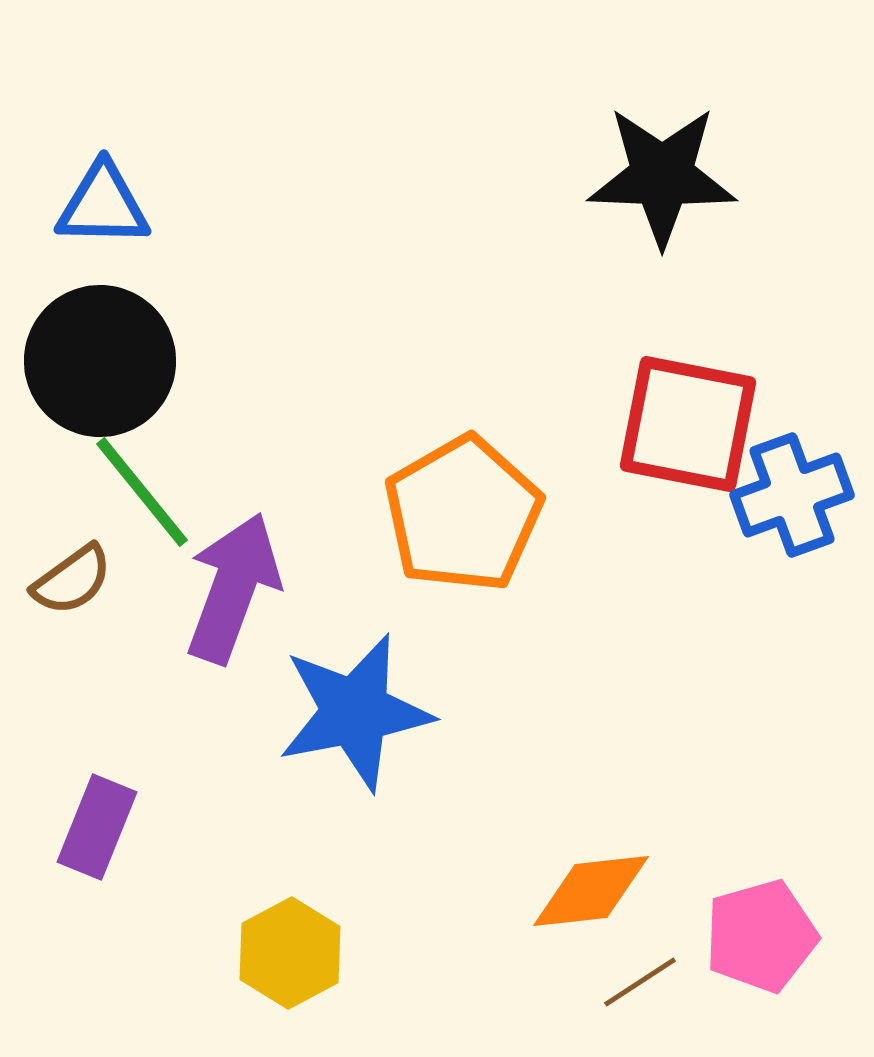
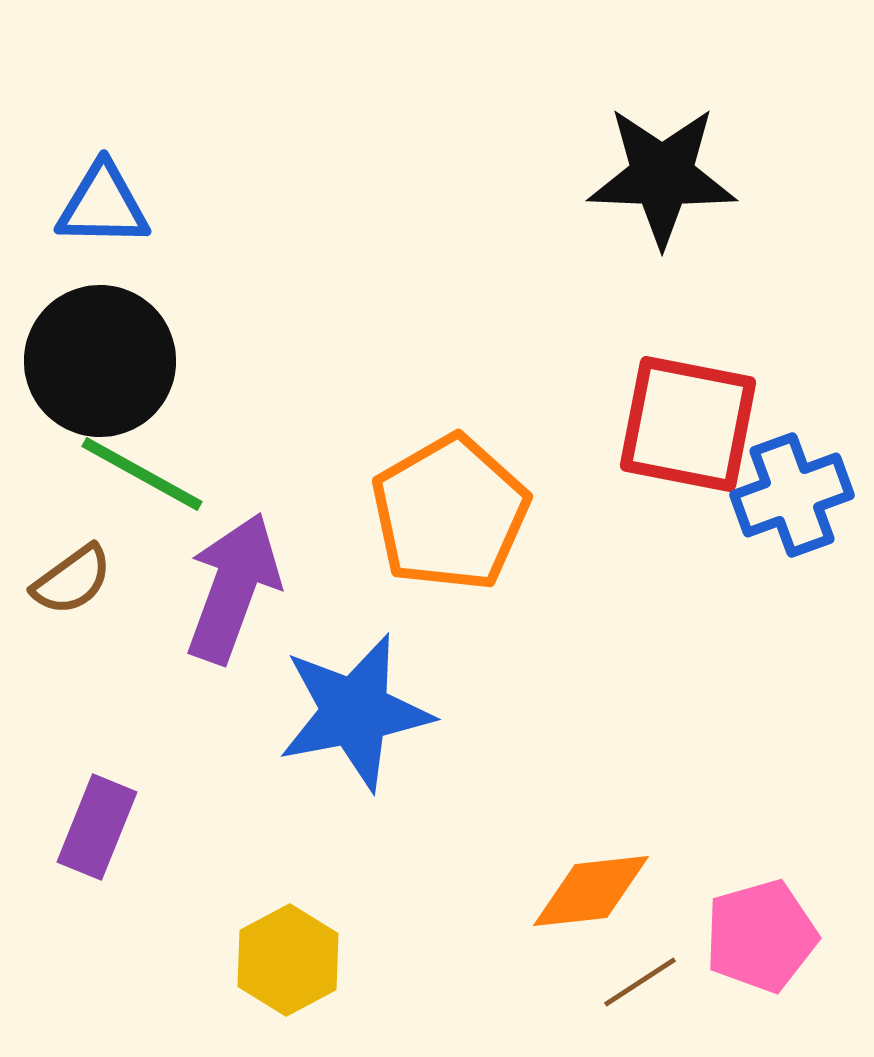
green line: moved 18 px up; rotated 22 degrees counterclockwise
orange pentagon: moved 13 px left, 1 px up
yellow hexagon: moved 2 px left, 7 px down
